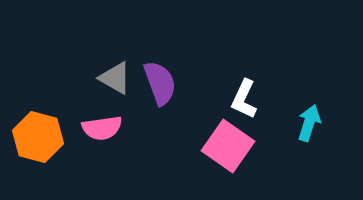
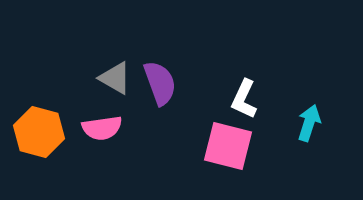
orange hexagon: moved 1 px right, 5 px up
pink square: rotated 21 degrees counterclockwise
